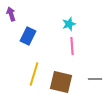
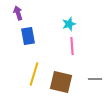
purple arrow: moved 7 px right, 1 px up
blue rectangle: rotated 36 degrees counterclockwise
